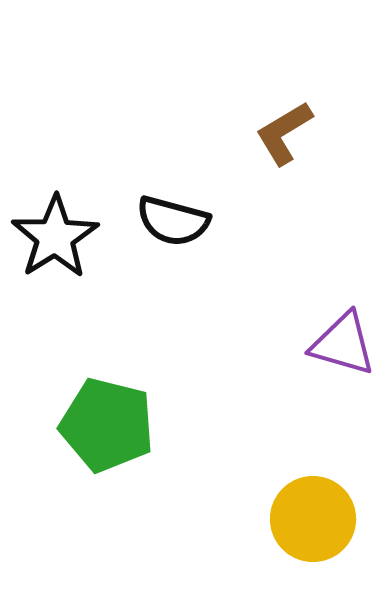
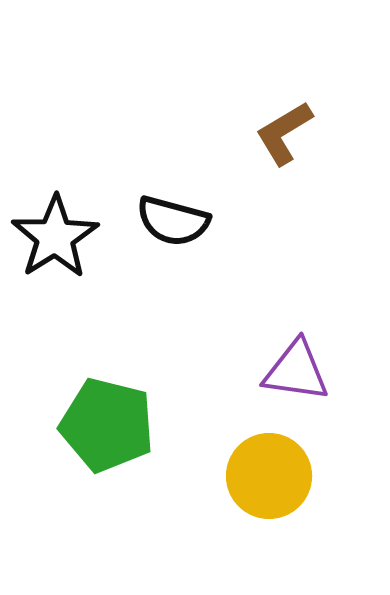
purple triangle: moved 47 px left, 27 px down; rotated 8 degrees counterclockwise
yellow circle: moved 44 px left, 43 px up
